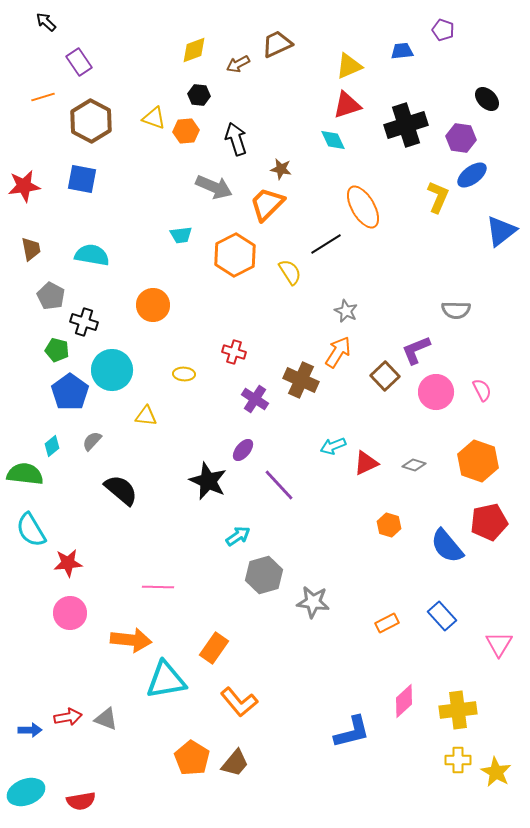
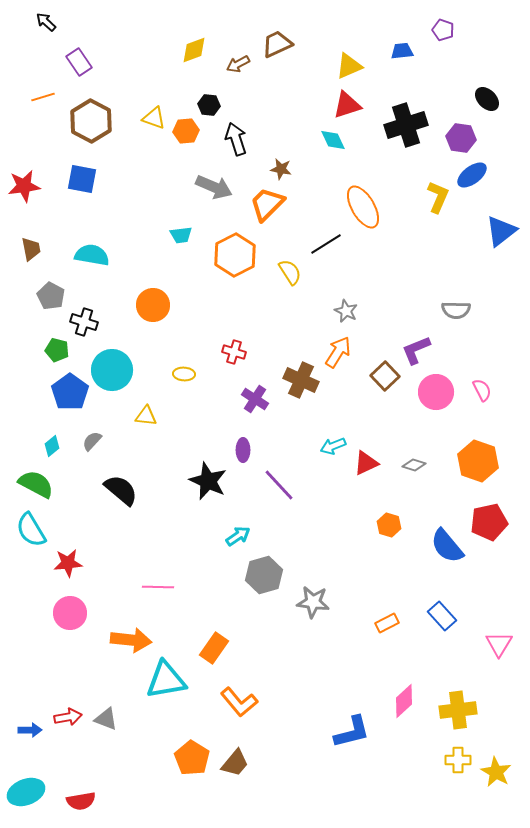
black hexagon at (199, 95): moved 10 px right, 10 px down
purple ellipse at (243, 450): rotated 40 degrees counterclockwise
green semicircle at (25, 474): moved 11 px right, 10 px down; rotated 21 degrees clockwise
